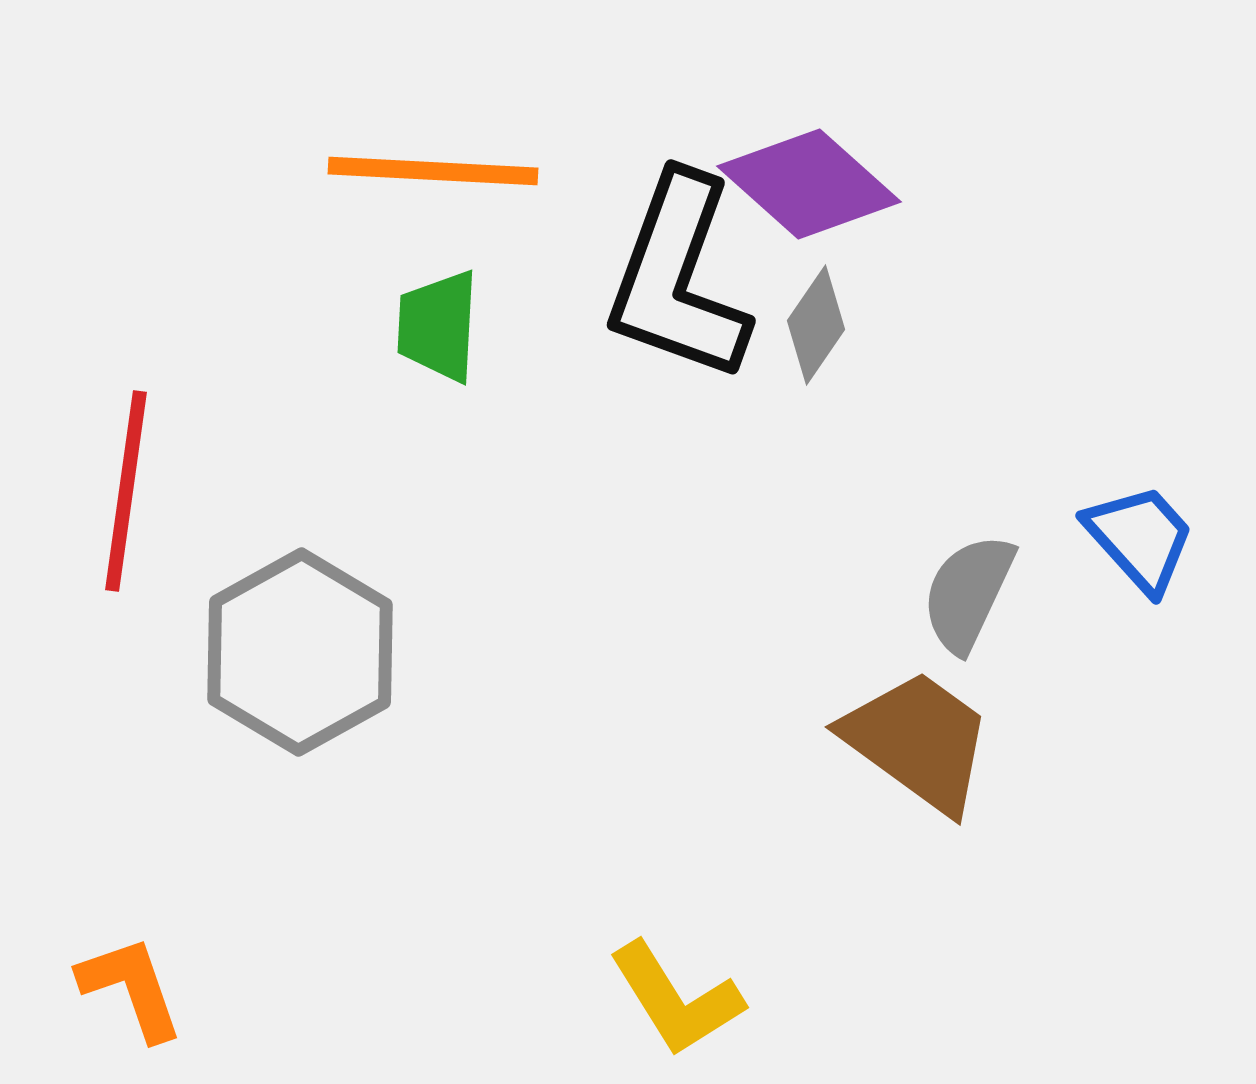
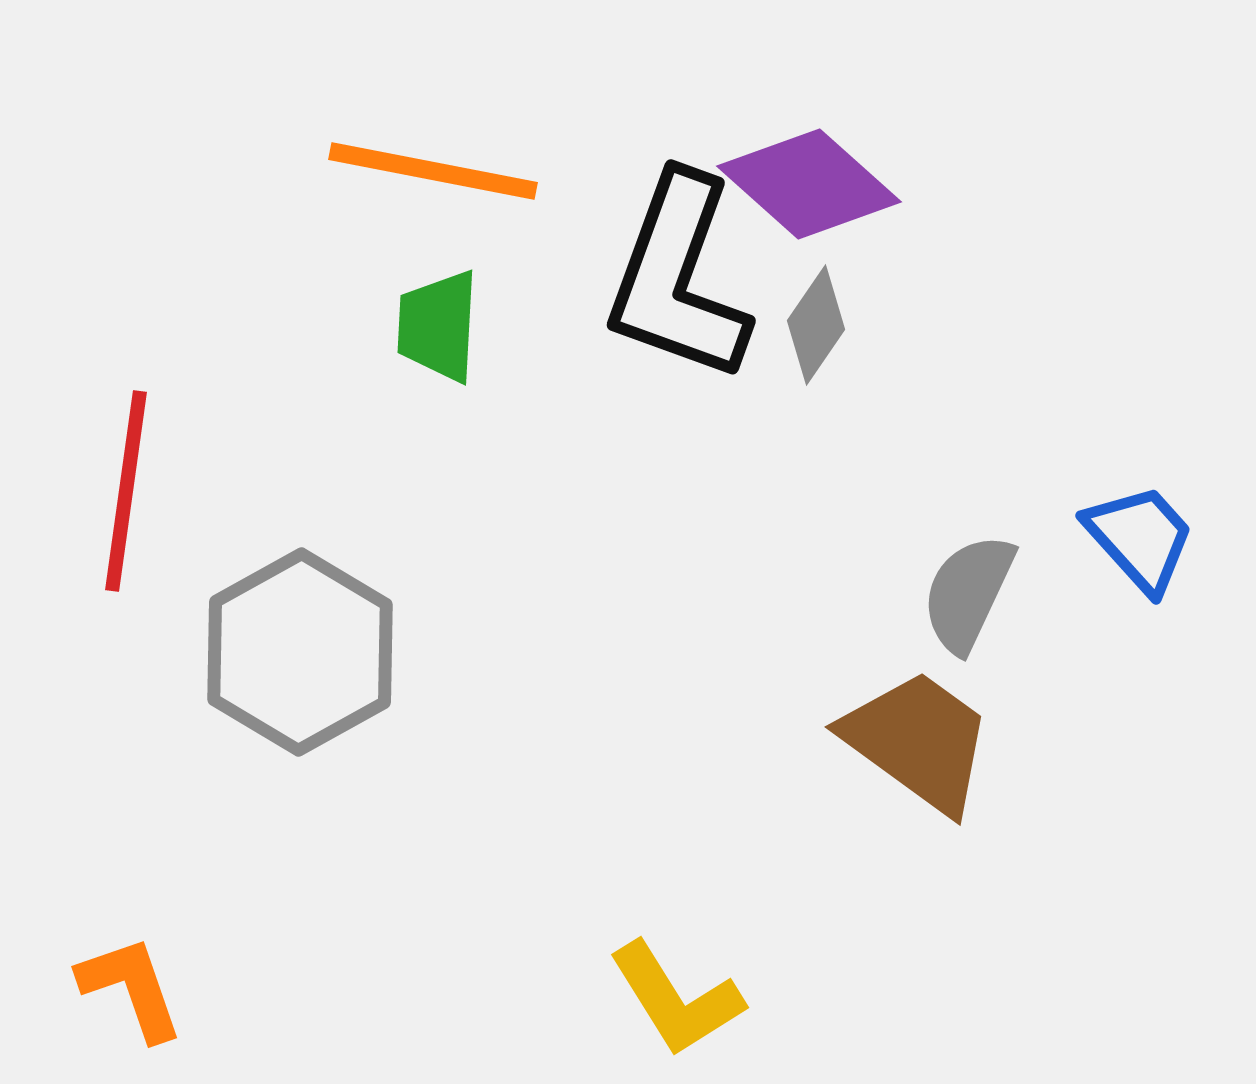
orange line: rotated 8 degrees clockwise
